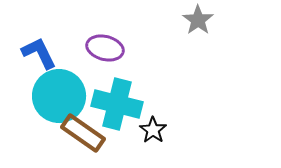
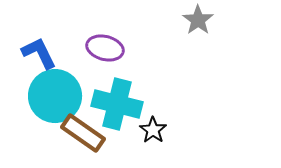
cyan circle: moved 4 px left
